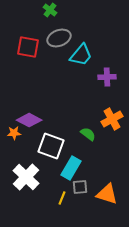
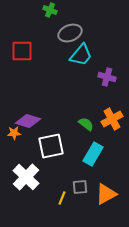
green cross: rotated 16 degrees counterclockwise
gray ellipse: moved 11 px right, 5 px up
red square: moved 6 px left, 4 px down; rotated 10 degrees counterclockwise
purple cross: rotated 18 degrees clockwise
purple diamond: moved 1 px left, 1 px down; rotated 10 degrees counterclockwise
green semicircle: moved 2 px left, 10 px up
white square: rotated 32 degrees counterclockwise
cyan rectangle: moved 22 px right, 14 px up
orange triangle: moved 1 px left; rotated 45 degrees counterclockwise
